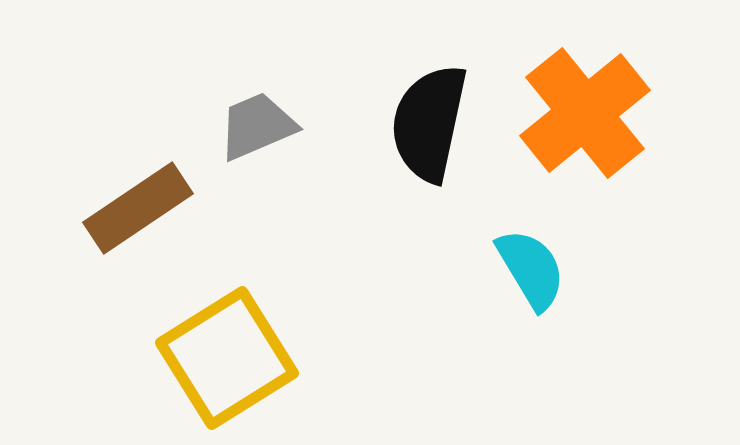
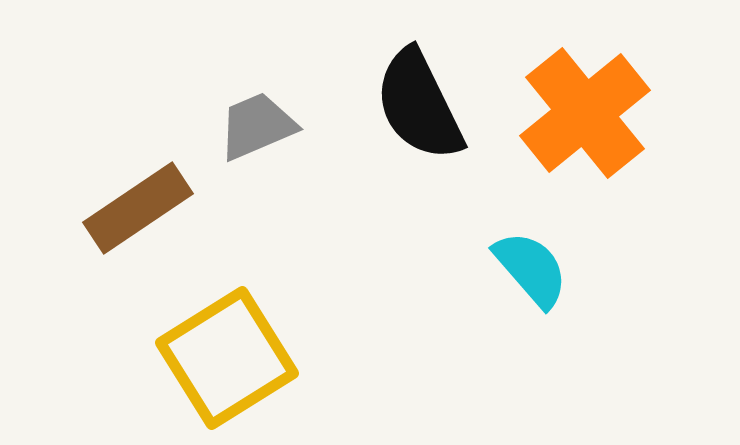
black semicircle: moved 10 px left, 18 px up; rotated 38 degrees counterclockwise
cyan semicircle: rotated 10 degrees counterclockwise
